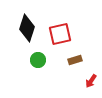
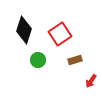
black diamond: moved 3 px left, 2 px down
red square: rotated 20 degrees counterclockwise
